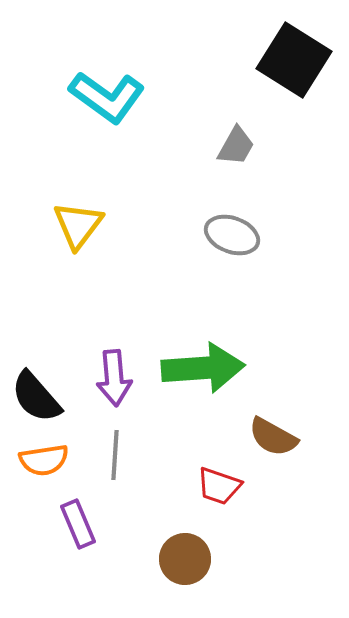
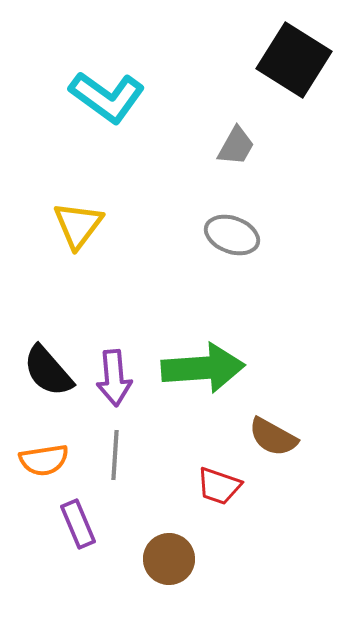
black semicircle: moved 12 px right, 26 px up
brown circle: moved 16 px left
